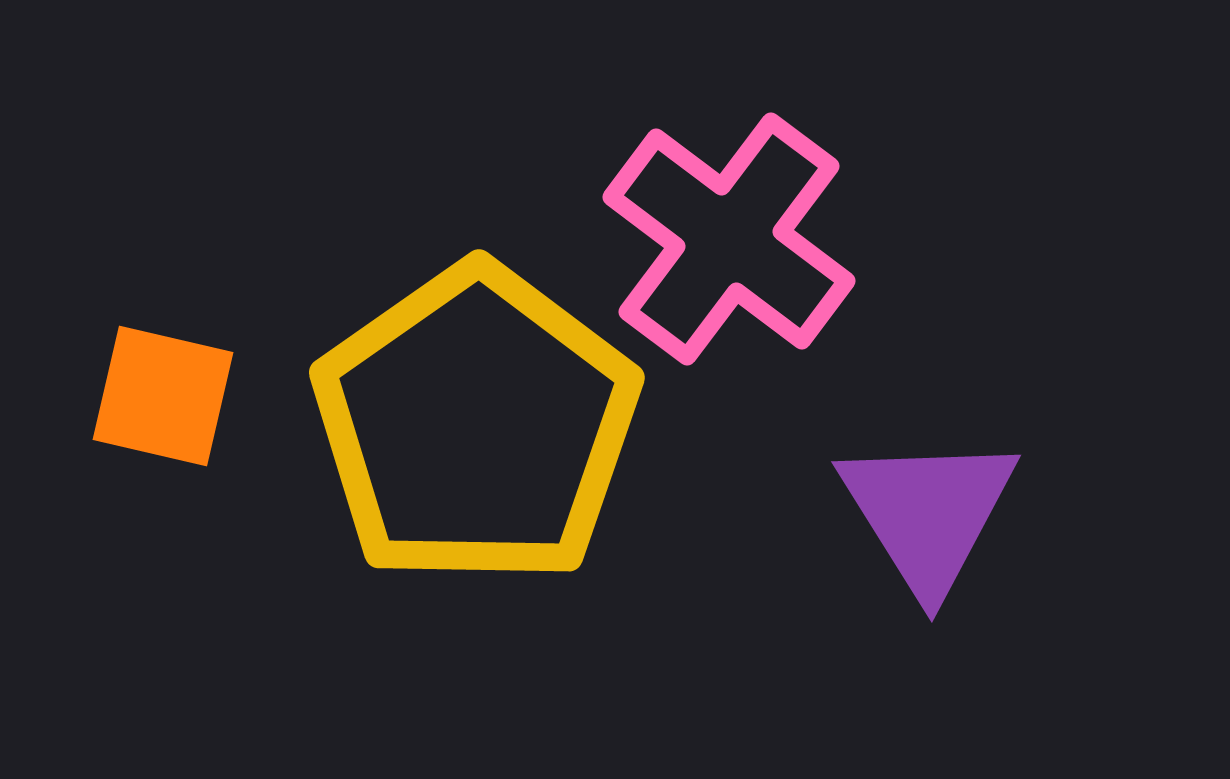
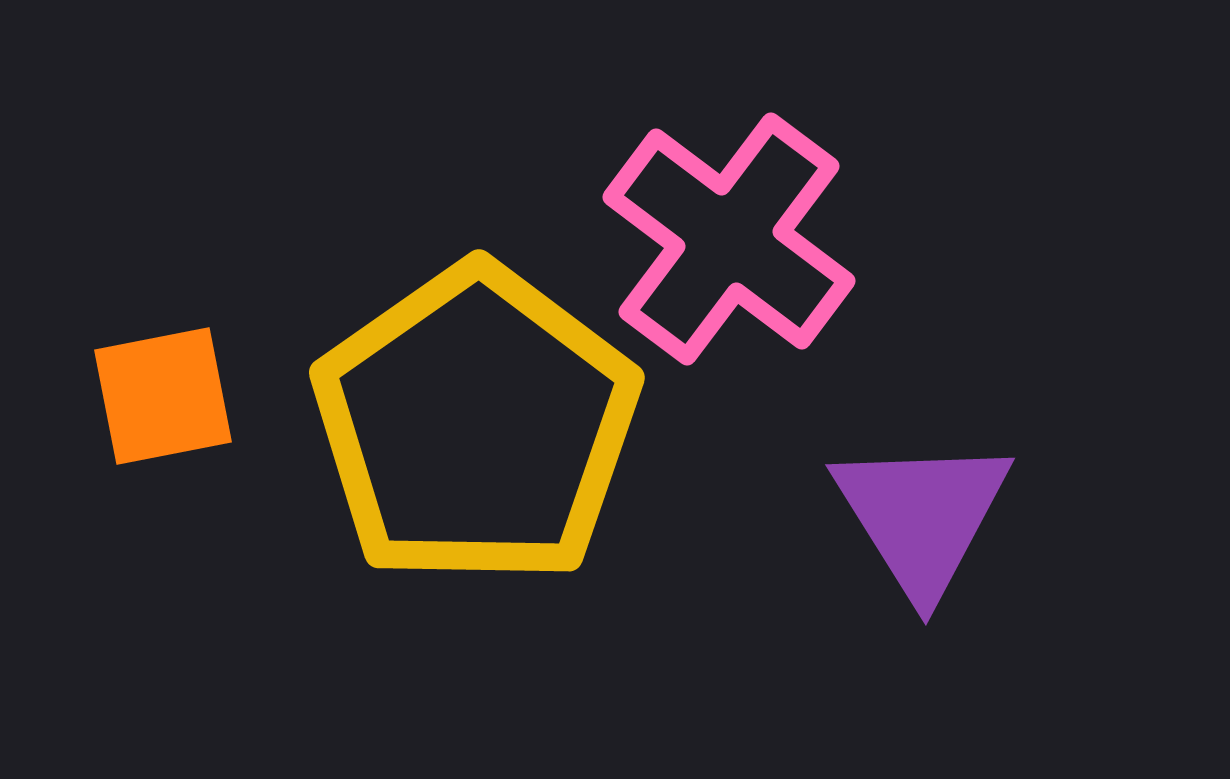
orange square: rotated 24 degrees counterclockwise
purple triangle: moved 6 px left, 3 px down
